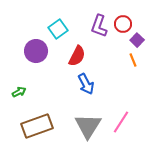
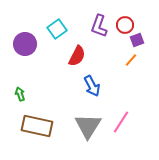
red circle: moved 2 px right, 1 px down
cyan square: moved 1 px left
purple square: rotated 24 degrees clockwise
purple circle: moved 11 px left, 7 px up
orange line: moved 2 px left; rotated 64 degrees clockwise
blue arrow: moved 6 px right, 2 px down
green arrow: moved 1 px right, 2 px down; rotated 80 degrees counterclockwise
brown rectangle: rotated 32 degrees clockwise
